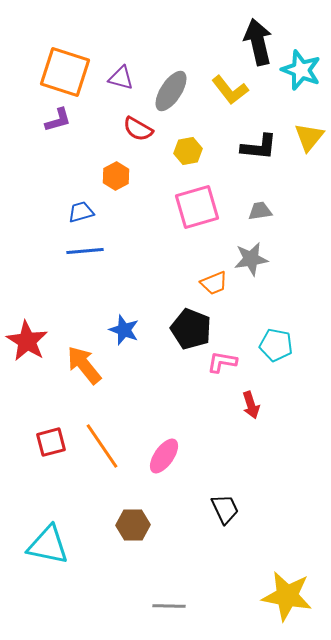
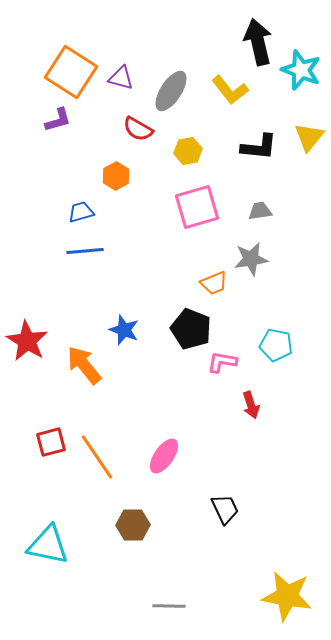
orange square: moved 6 px right; rotated 15 degrees clockwise
orange line: moved 5 px left, 11 px down
